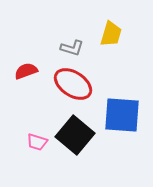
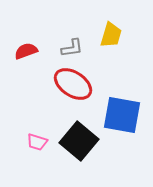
yellow trapezoid: moved 1 px down
gray L-shape: rotated 25 degrees counterclockwise
red semicircle: moved 20 px up
blue square: rotated 6 degrees clockwise
black square: moved 4 px right, 6 px down
